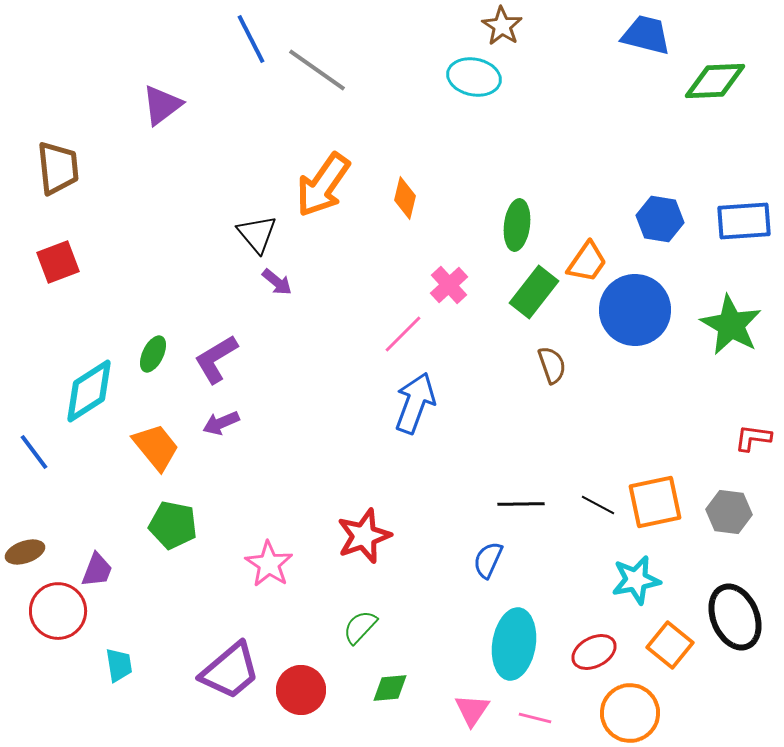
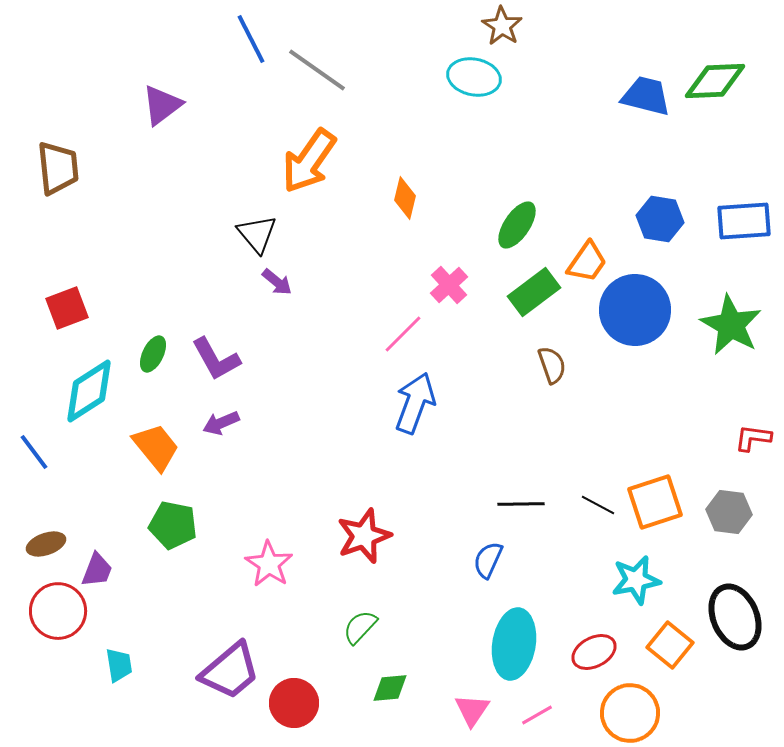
blue trapezoid at (646, 35): moved 61 px down
orange arrow at (323, 185): moved 14 px left, 24 px up
green ellipse at (517, 225): rotated 27 degrees clockwise
red square at (58, 262): moved 9 px right, 46 px down
green rectangle at (534, 292): rotated 15 degrees clockwise
purple L-shape at (216, 359): rotated 88 degrees counterclockwise
orange square at (655, 502): rotated 6 degrees counterclockwise
brown ellipse at (25, 552): moved 21 px right, 8 px up
red circle at (301, 690): moved 7 px left, 13 px down
pink line at (535, 718): moved 2 px right, 3 px up; rotated 44 degrees counterclockwise
